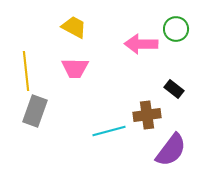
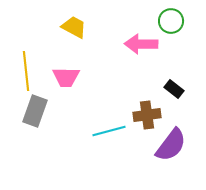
green circle: moved 5 px left, 8 px up
pink trapezoid: moved 9 px left, 9 px down
purple semicircle: moved 5 px up
